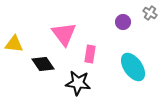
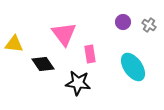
gray cross: moved 1 px left, 12 px down
pink rectangle: rotated 18 degrees counterclockwise
